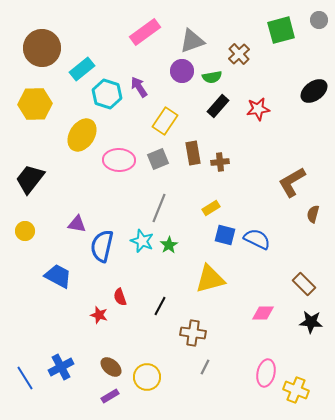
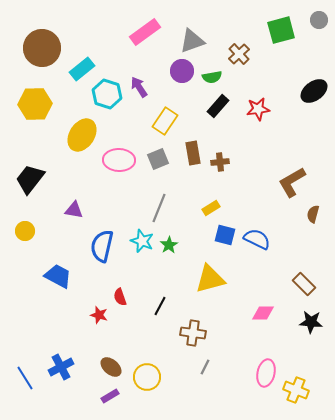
purple triangle at (77, 224): moved 3 px left, 14 px up
